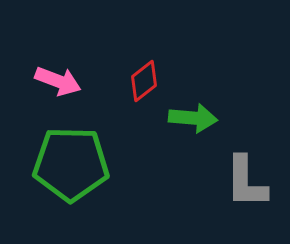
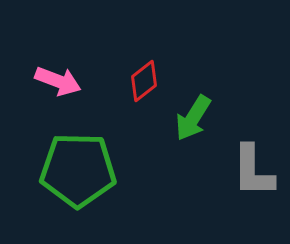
green arrow: rotated 117 degrees clockwise
green pentagon: moved 7 px right, 6 px down
gray L-shape: moved 7 px right, 11 px up
